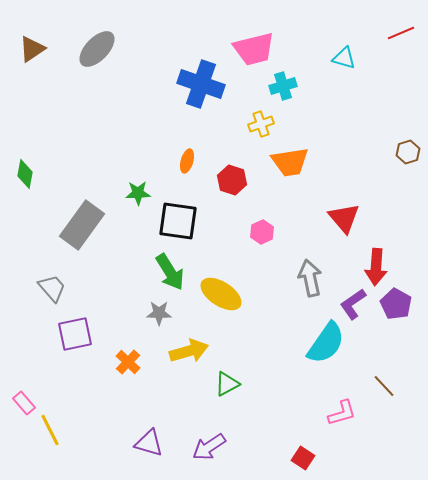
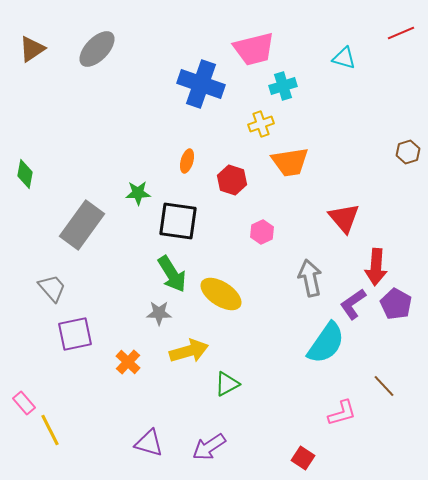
green arrow: moved 2 px right, 2 px down
